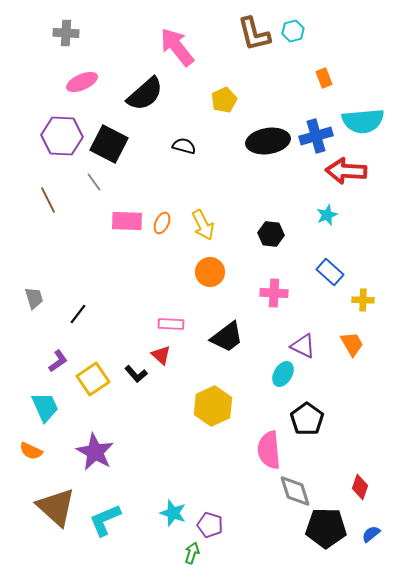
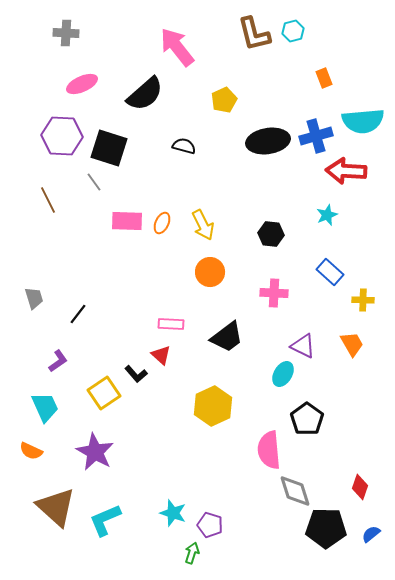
pink ellipse at (82, 82): moved 2 px down
black square at (109, 144): moved 4 px down; rotated 9 degrees counterclockwise
yellow square at (93, 379): moved 11 px right, 14 px down
